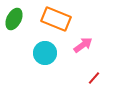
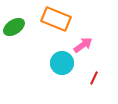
green ellipse: moved 8 px down; rotated 30 degrees clockwise
cyan circle: moved 17 px right, 10 px down
red line: rotated 16 degrees counterclockwise
